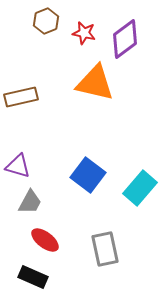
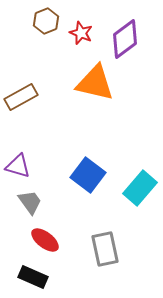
red star: moved 3 px left; rotated 10 degrees clockwise
brown rectangle: rotated 16 degrees counterclockwise
gray trapezoid: rotated 64 degrees counterclockwise
